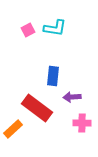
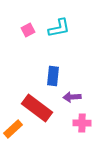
cyan L-shape: moved 4 px right; rotated 20 degrees counterclockwise
